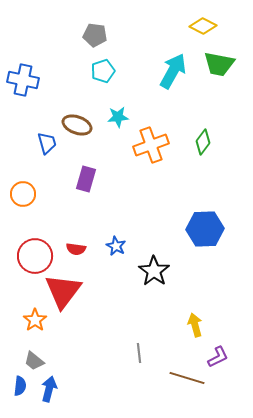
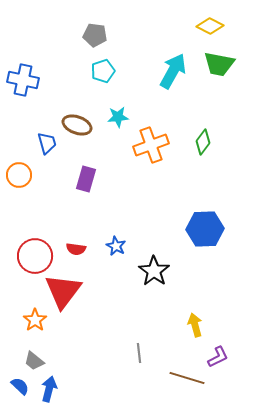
yellow diamond: moved 7 px right
orange circle: moved 4 px left, 19 px up
blue semicircle: rotated 54 degrees counterclockwise
